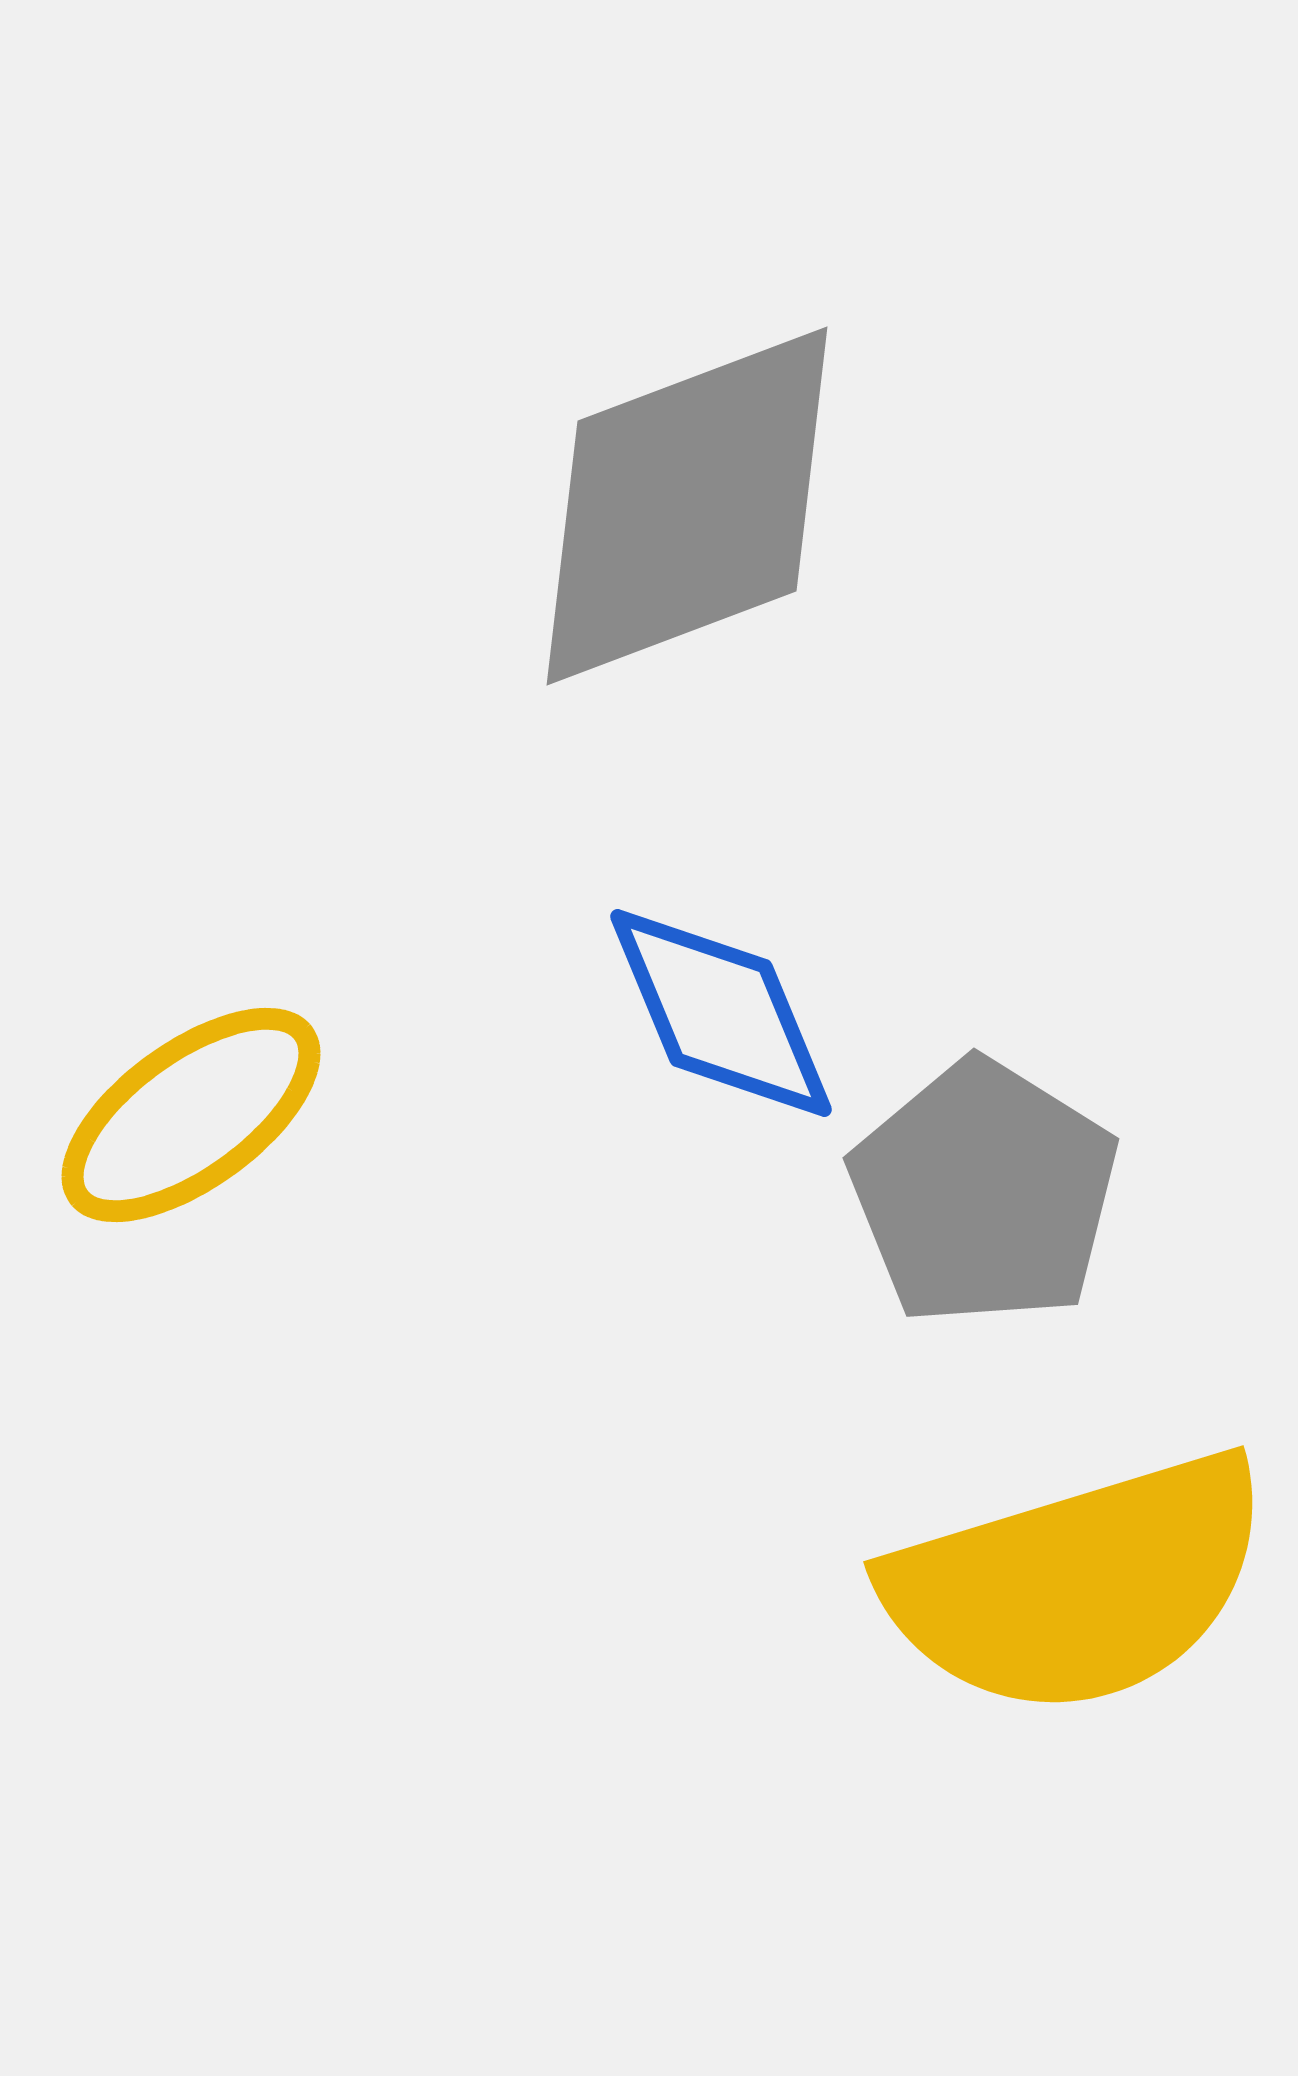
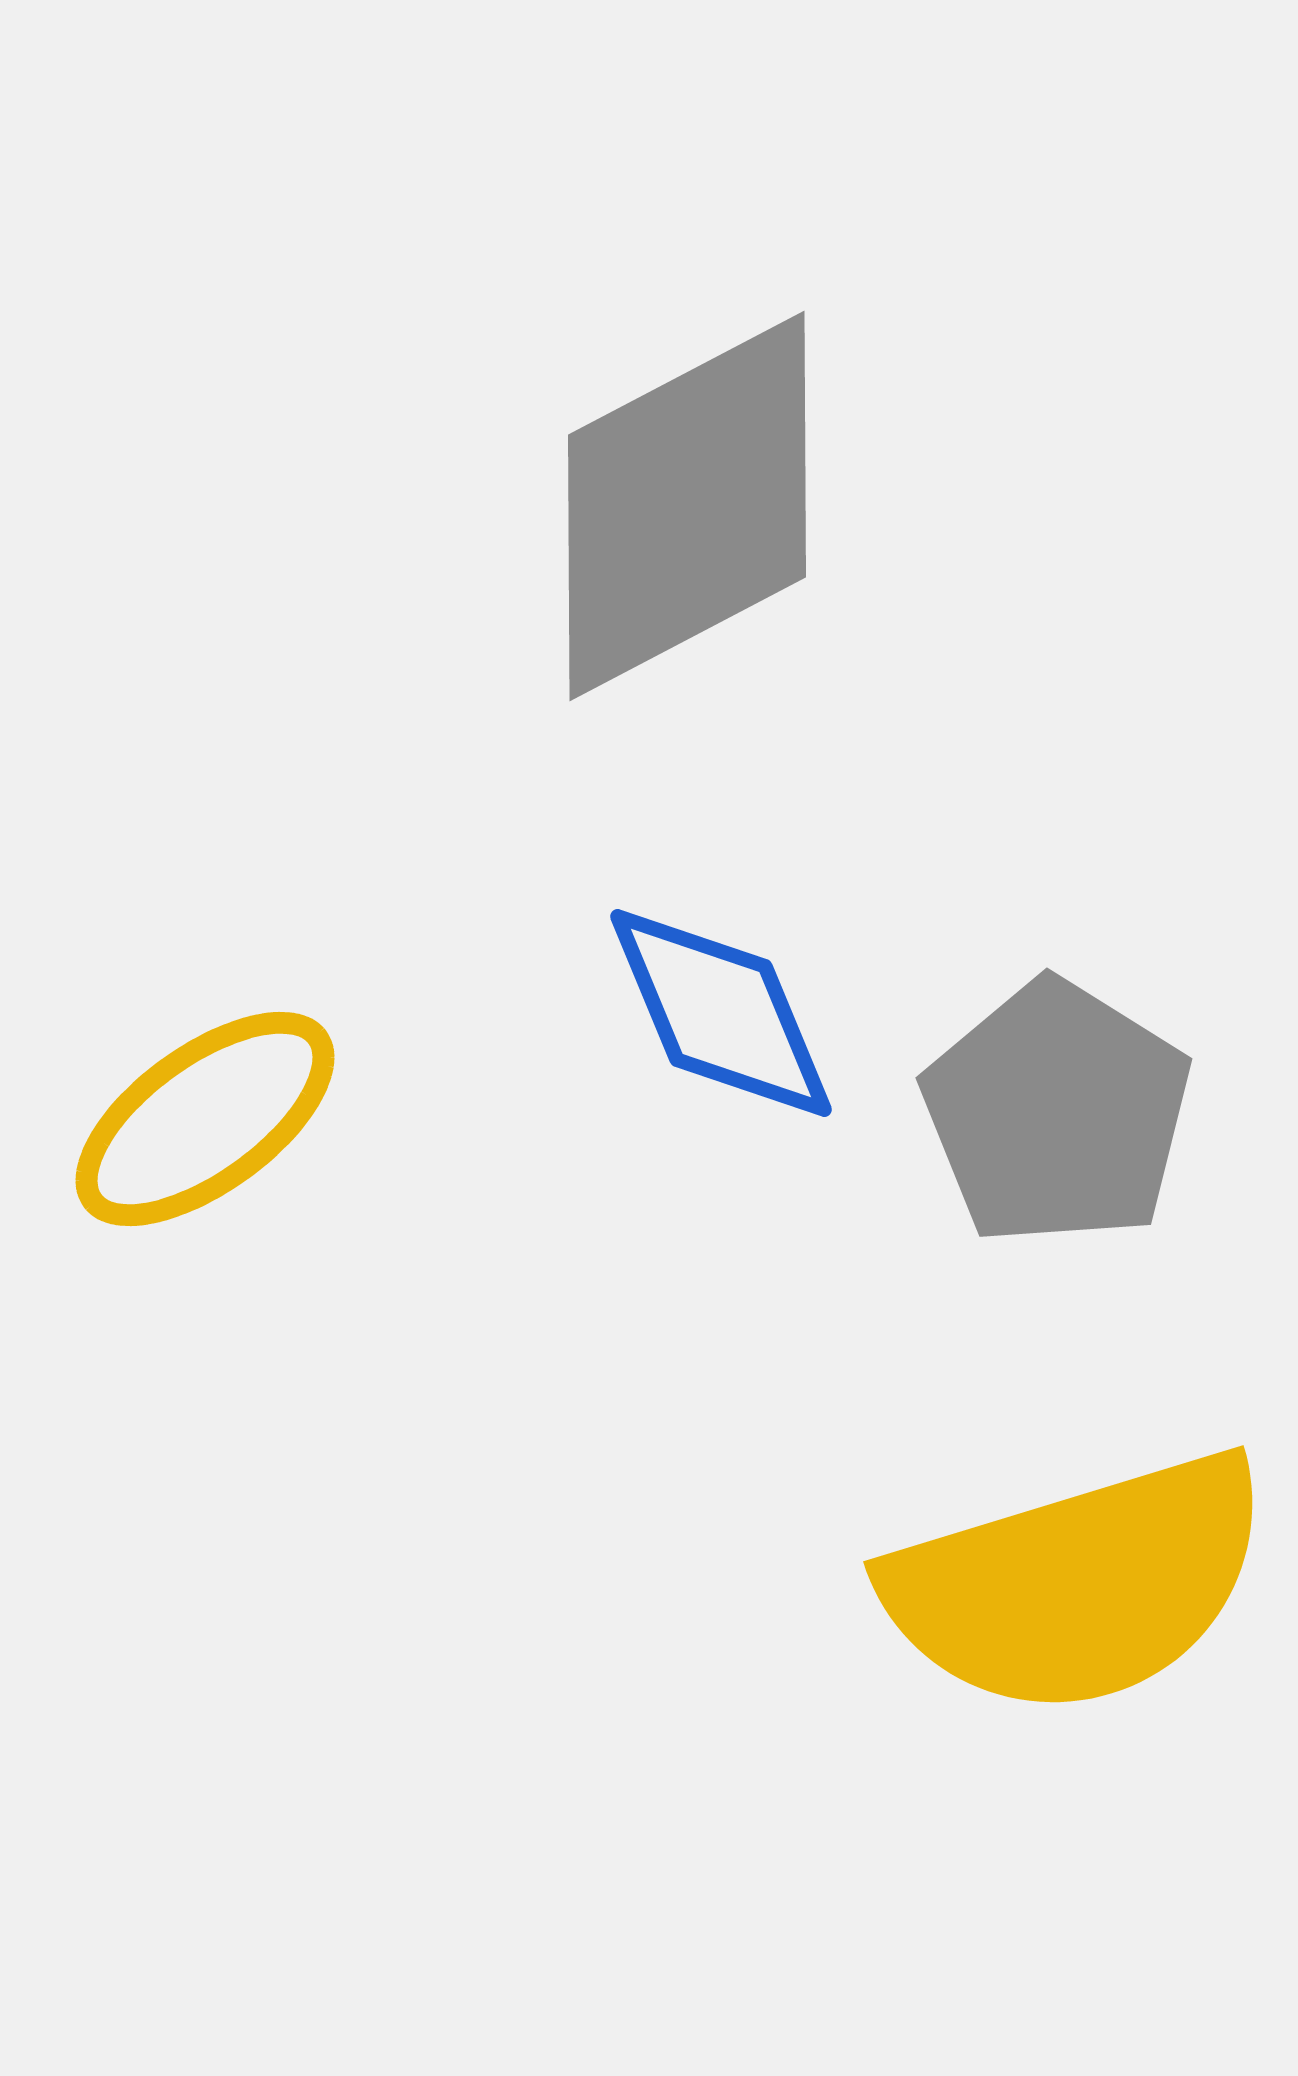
gray diamond: rotated 7 degrees counterclockwise
yellow ellipse: moved 14 px right, 4 px down
gray pentagon: moved 73 px right, 80 px up
